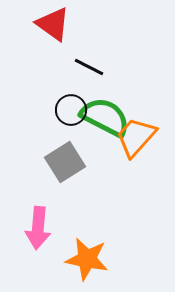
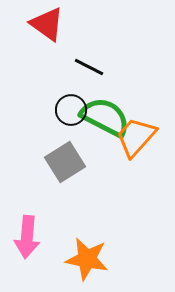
red triangle: moved 6 px left
pink arrow: moved 11 px left, 9 px down
